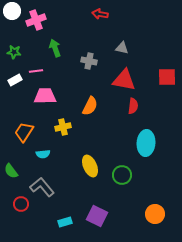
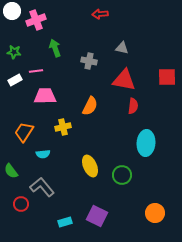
red arrow: rotated 14 degrees counterclockwise
orange circle: moved 1 px up
